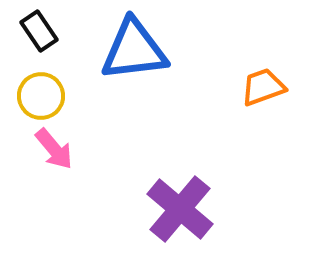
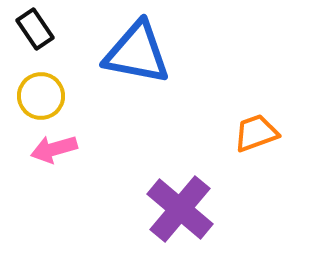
black rectangle: moved 4 px left, 2 px up
blue triangle: moved 3 px right, 3 px down; rotated 18 degrees clockwise
orange trapezoid: moved 7 px left, 46 px down
pink arrow: rotated 114 degrees clockwise
